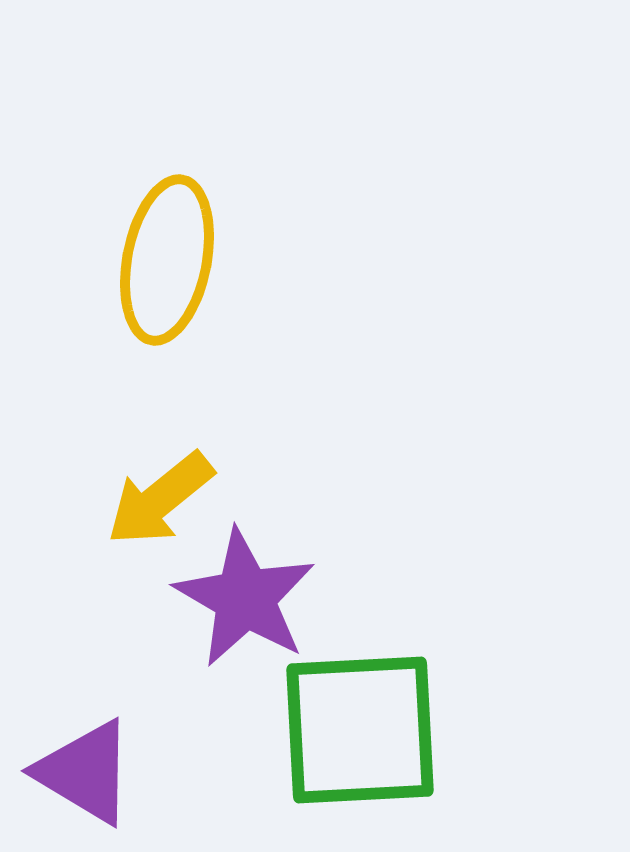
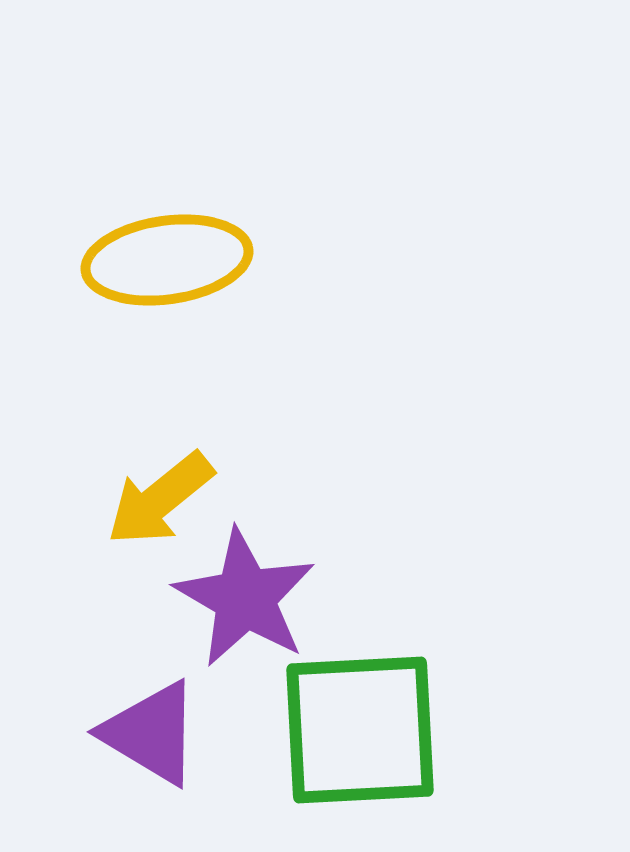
yellow ellipse: rotated 71 degrees clockwise
purple triangle: moved 66 px right, 39 px up
